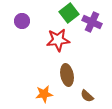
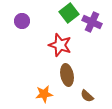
red star: moved 2 px right, 5 px down; rotated 25 degrees clockwise
